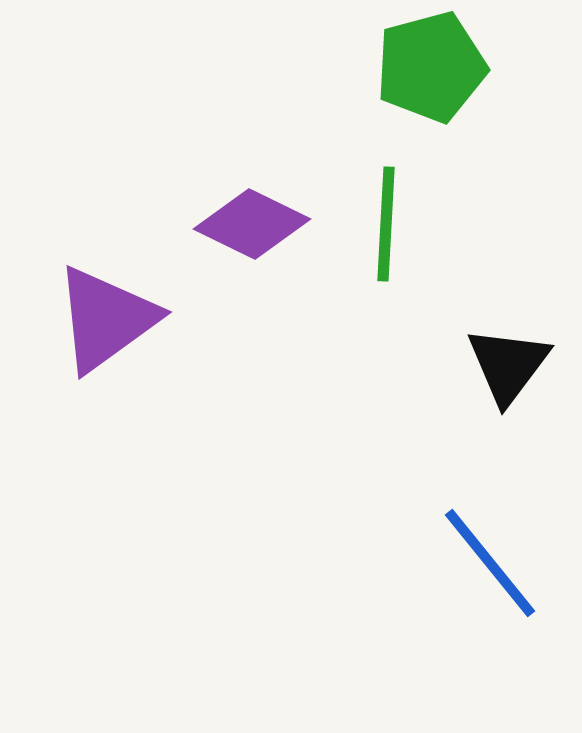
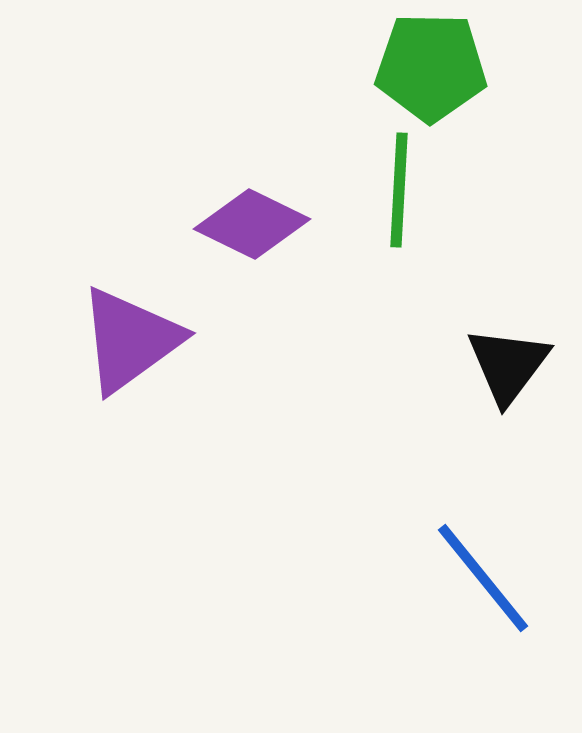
green pentagon: rotated 16 degrees clockwise
green line: moved 13 px right, 34 px up
purple triangle: moved 24 px right, 21 px down
blue line: moved 7 px left, 15 px down
